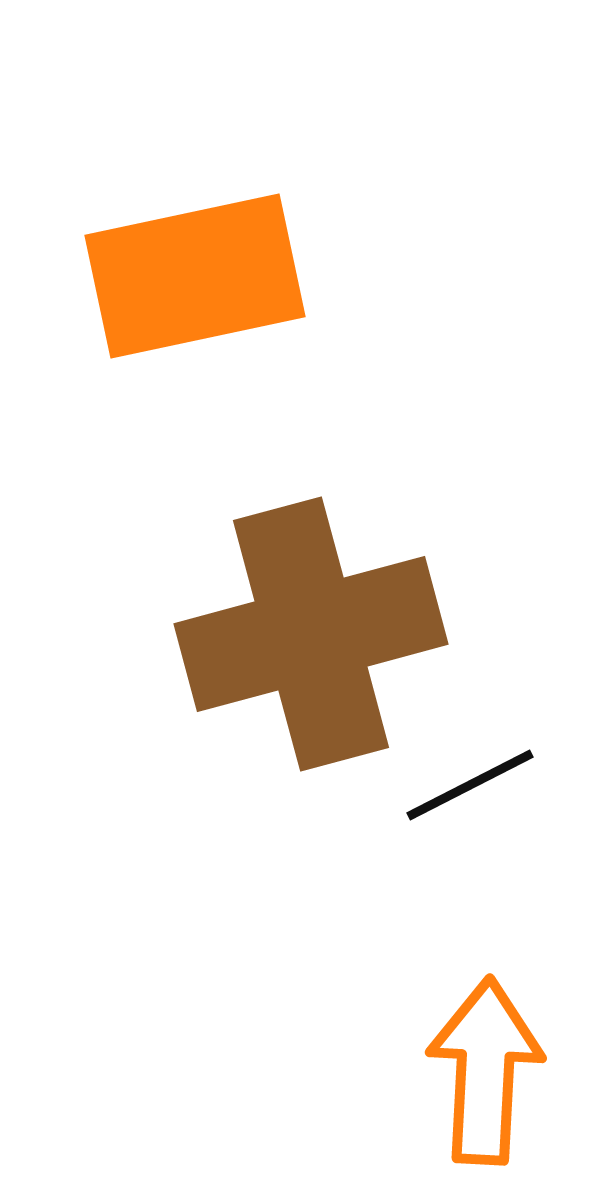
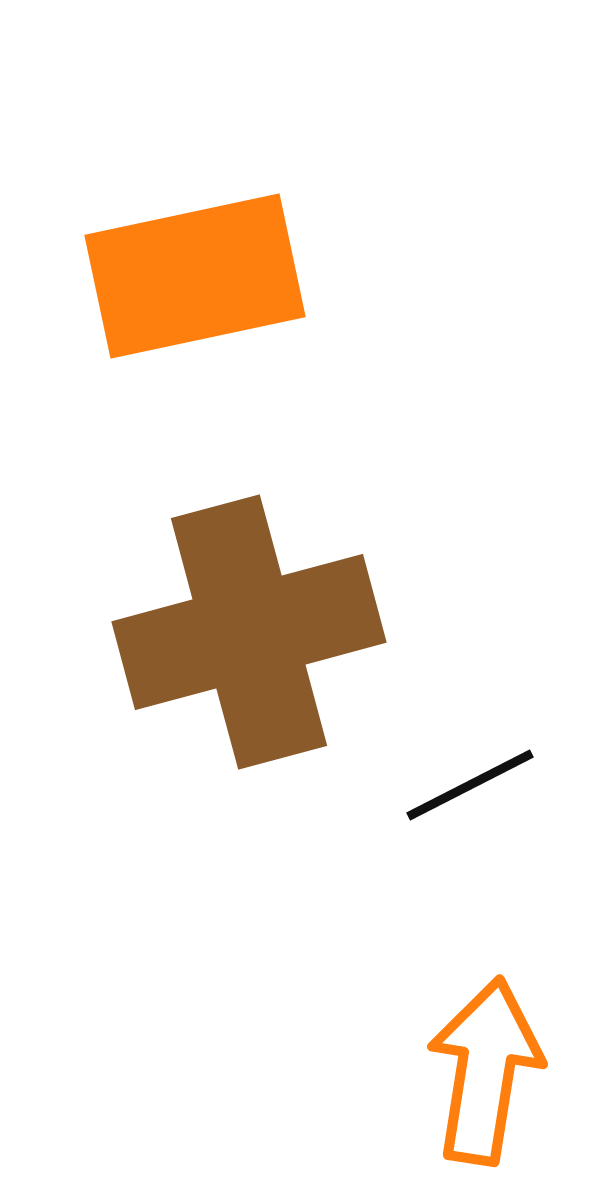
brown cross: moved 62 px left, 2 px up
orange arrow: rotated 6 degrees clockwise
